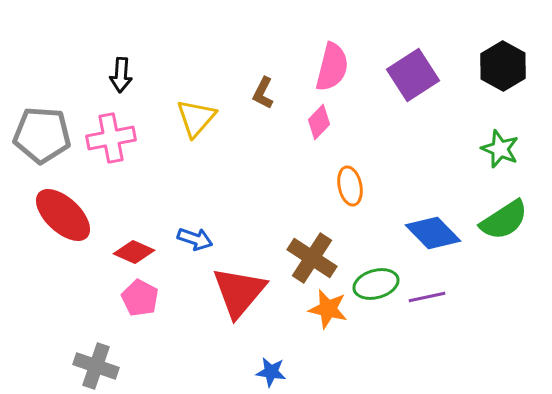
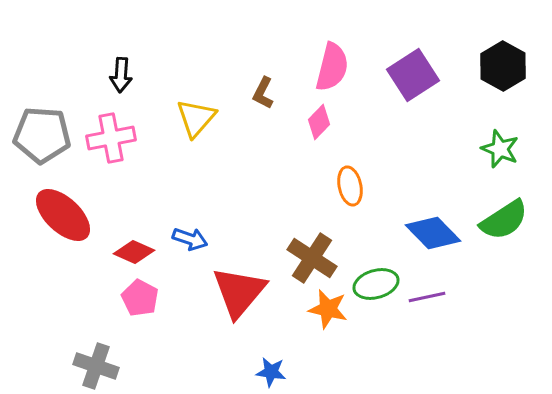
blue arrow: moved 5 px left
